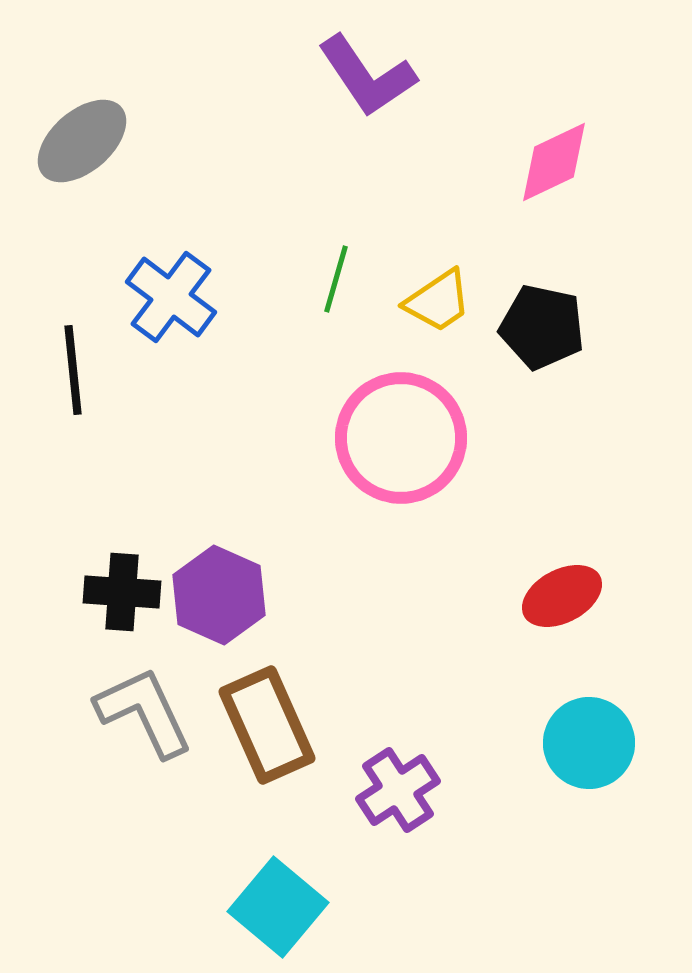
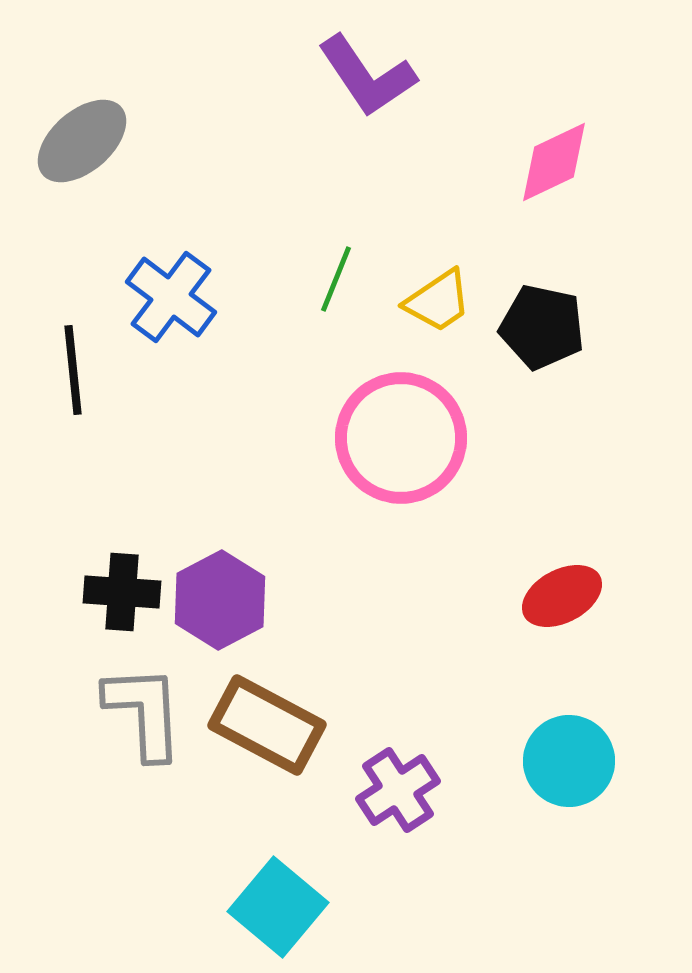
green line: rotated 6 degrees clockwise
purple hexagon: moved 1 px right, 5 px down; rotated 8 degrees clockwise
gray L-shape: rotated 22 degrees clockwise
brown rectangle: rotated 38 degrees counterclockwise
cyan circle: moved 20 px left, 18 px down
